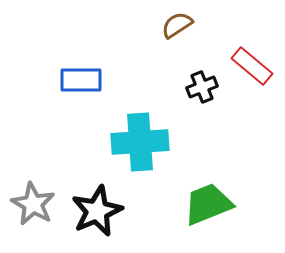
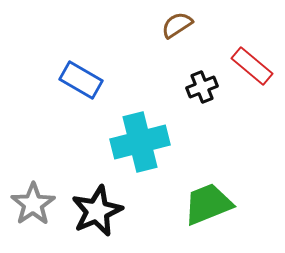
blue rectangle: rotated 30 degrees clockwise
cyan cross: rotated 10 degrees counterclockwise
gray star: rotated 9 degrees clockwise
